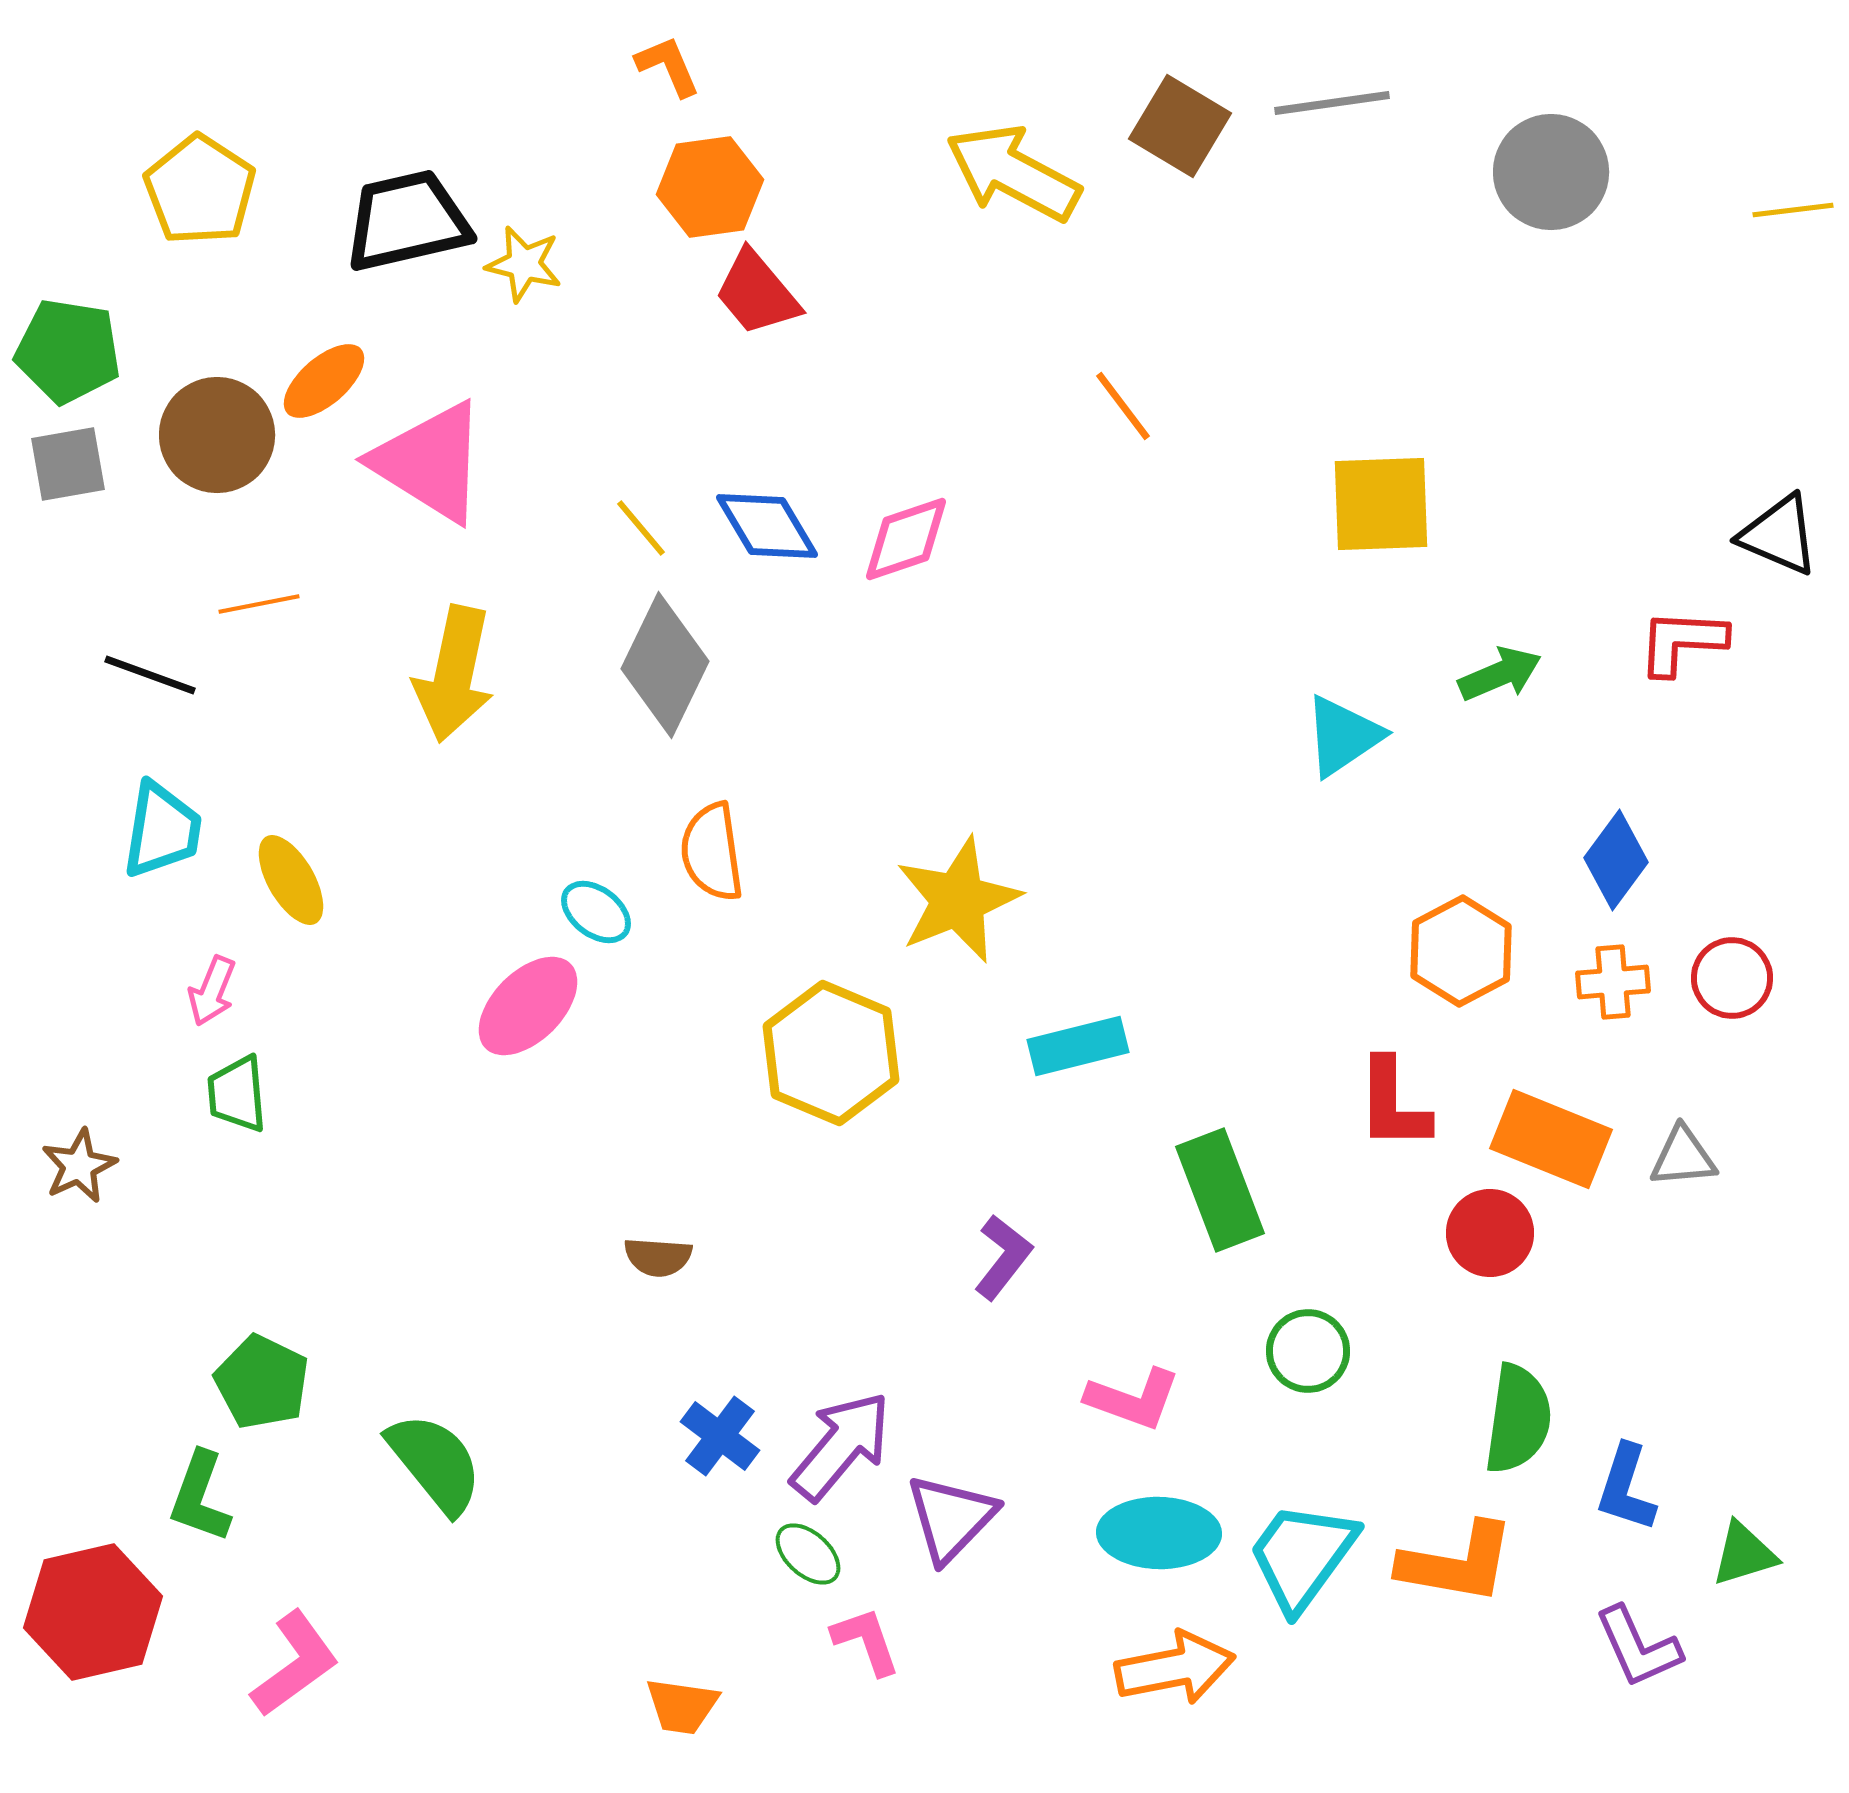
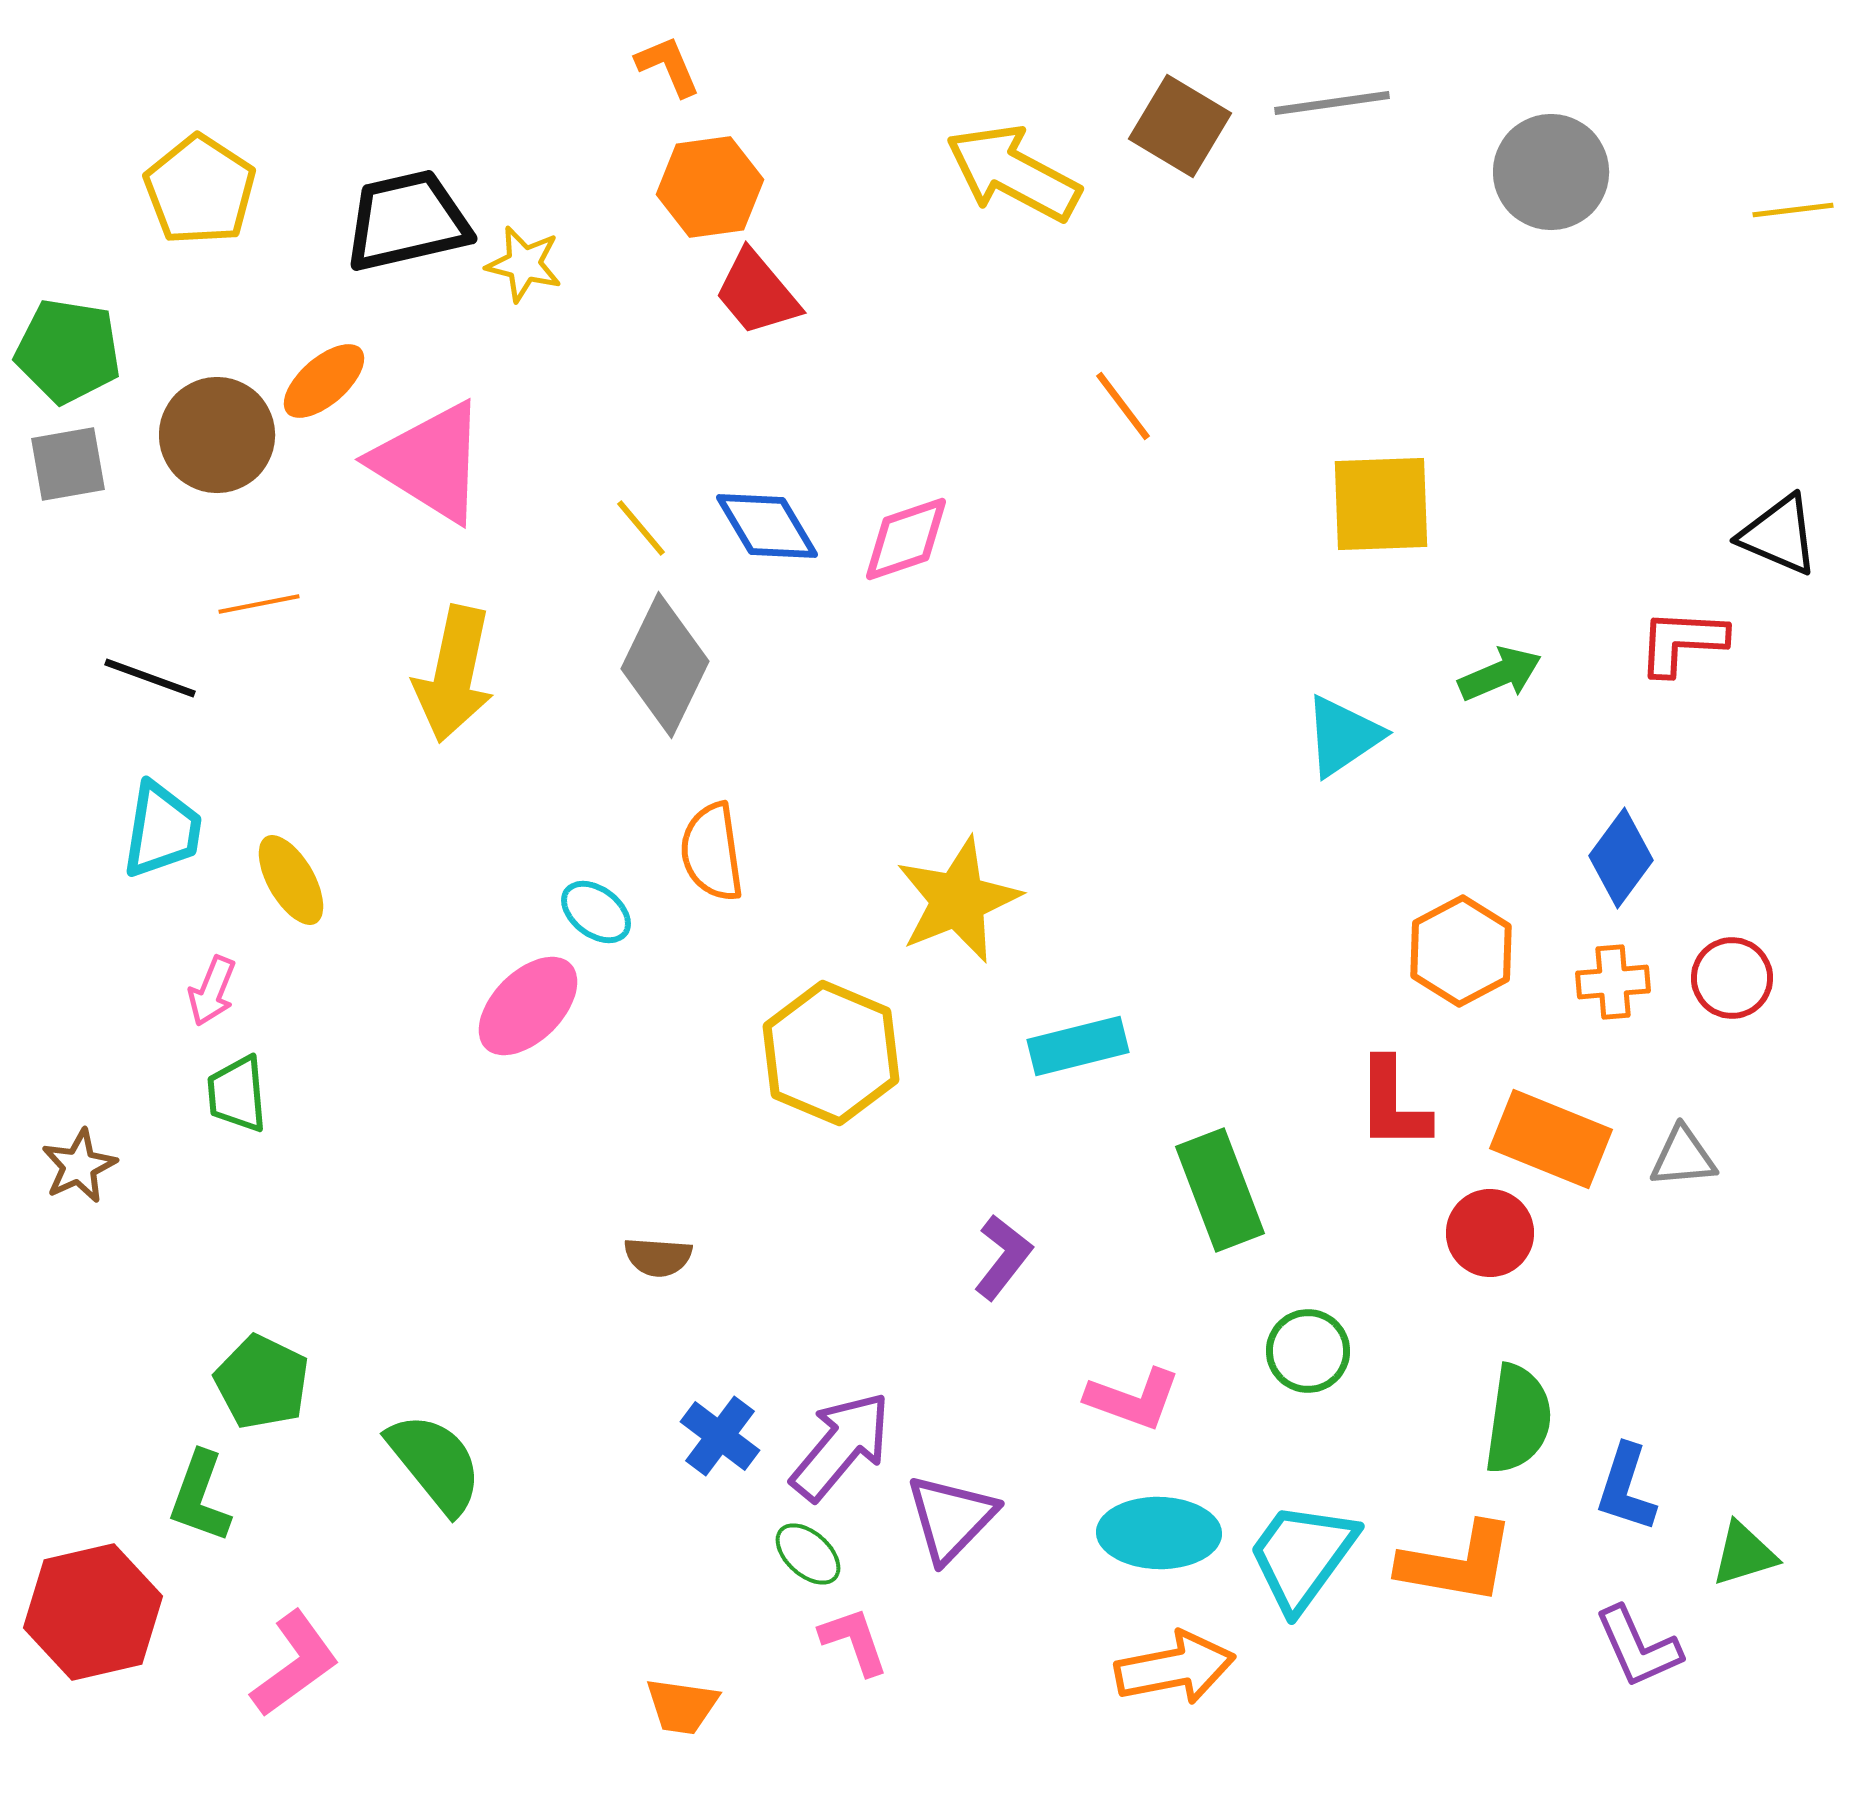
black line at (150, 675): moved 3 px down
blue diamond at (1616, 860): moved 5 px right, 2 px up
pink L-shape at (866, 1641): moved 12 px left
